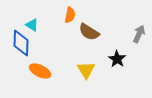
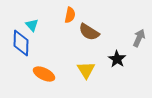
cyan triangle: rotated 16 degrees clockwise
gray arrow: moved 4 px down
orange ellipse: moved 4 px right, 3 px down
